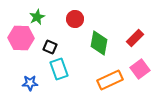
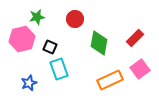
green star: rotated 14 degrees clockwise
pink hexagon: moved 1 px right, 1 px down; rotated 15 degrees counterclockwise
blue star: moved 1 px left; rotated 21 degrees counterclockwise
